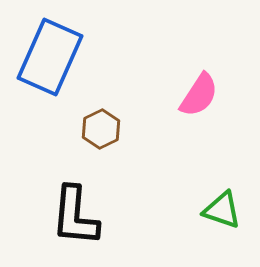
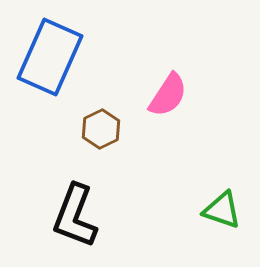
pink semicircle: moved 31 px left
black L-shape: rotated 16 degrees clockwise
